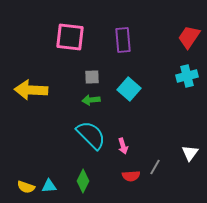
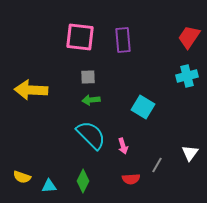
pink square: moved 10 px right
gray square: moved 4 px left
cyan square: moved 14 px right, 18 px down; rotated 10 degrees counterclockwise
gray line: moved 2 px right, 2 px up
red semicircle: moved 3 px down
yellow semicircle: moved 4 px left, 10 px up
